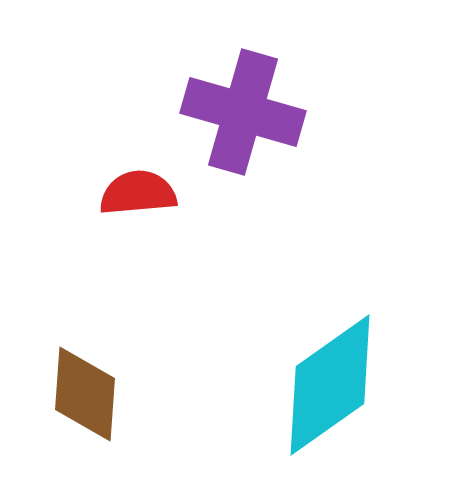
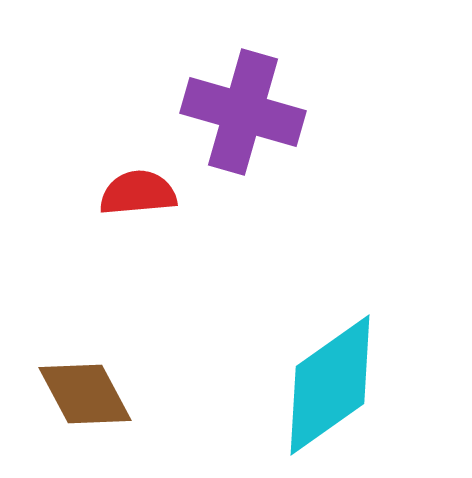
brown diamond: rotated 32 degrees counterclockwise
